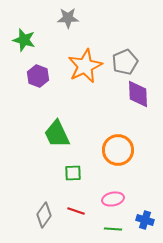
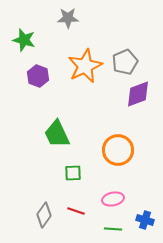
purple diamond: rotated 72 degrees clockwise
